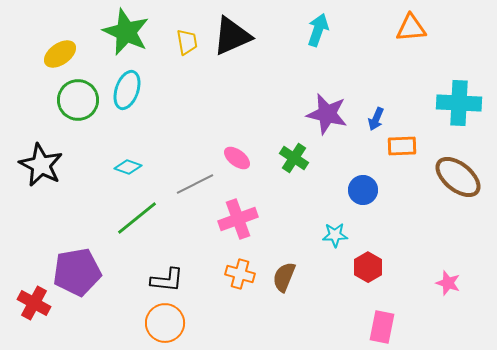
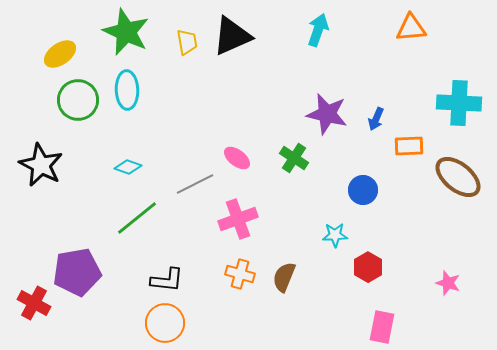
cyan ellipse: rotated 21 degrees counterclockwise
orange rectangle: moved 7 px right
